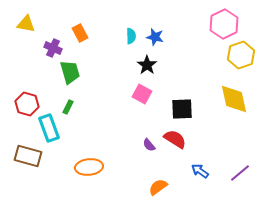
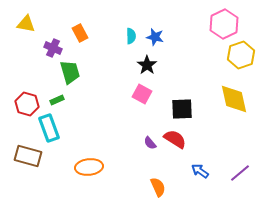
green rectangle: moved 11 px left, 7 px up; rotated 40 degrees clockwise
purple semicircle: moved 1 px right, 2 px up
orange semicircle: rotated 102 degrees clockwise
